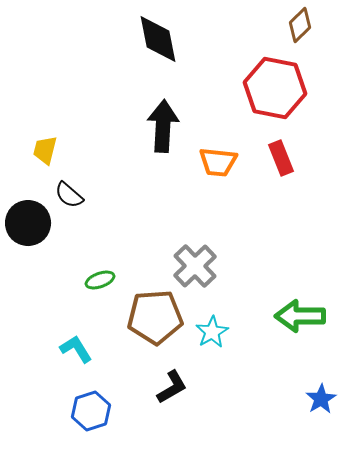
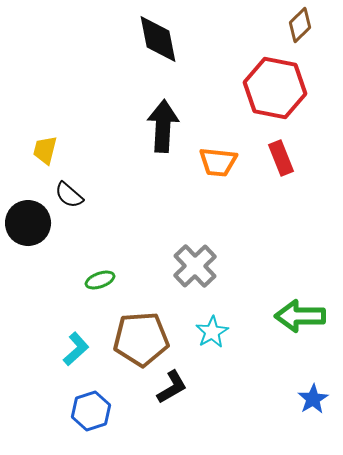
brown pentagon: moved 14 px left, 22 px down
cyan L-shape: rotated 80 degrees clockwise
blue star: moved 8 px left
